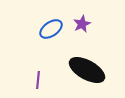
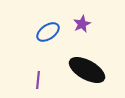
blue ellipse: moved 3 px left, 3 px down
